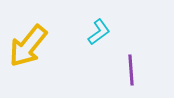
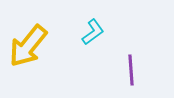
cyan L-shape: moved 6 px left
